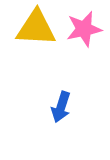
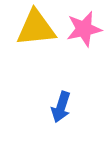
yellow triangle: rotated 9 degrees counterclockwise
